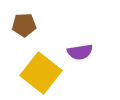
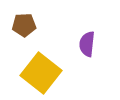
purple semicircle: moved 7 px right, 8 px up; rotated 105 degrees clockwise
